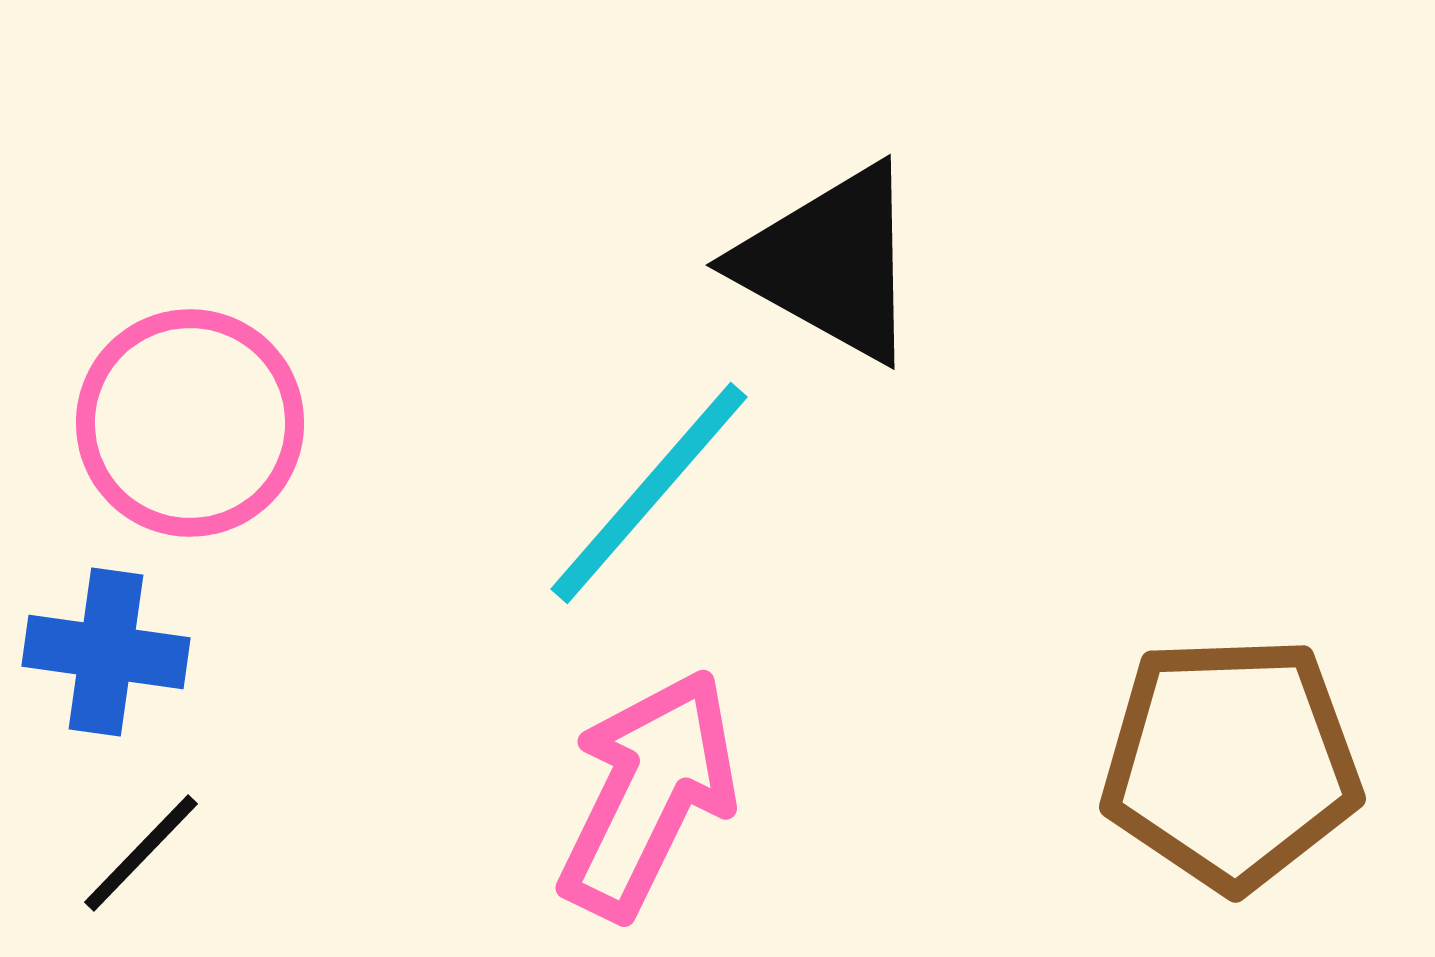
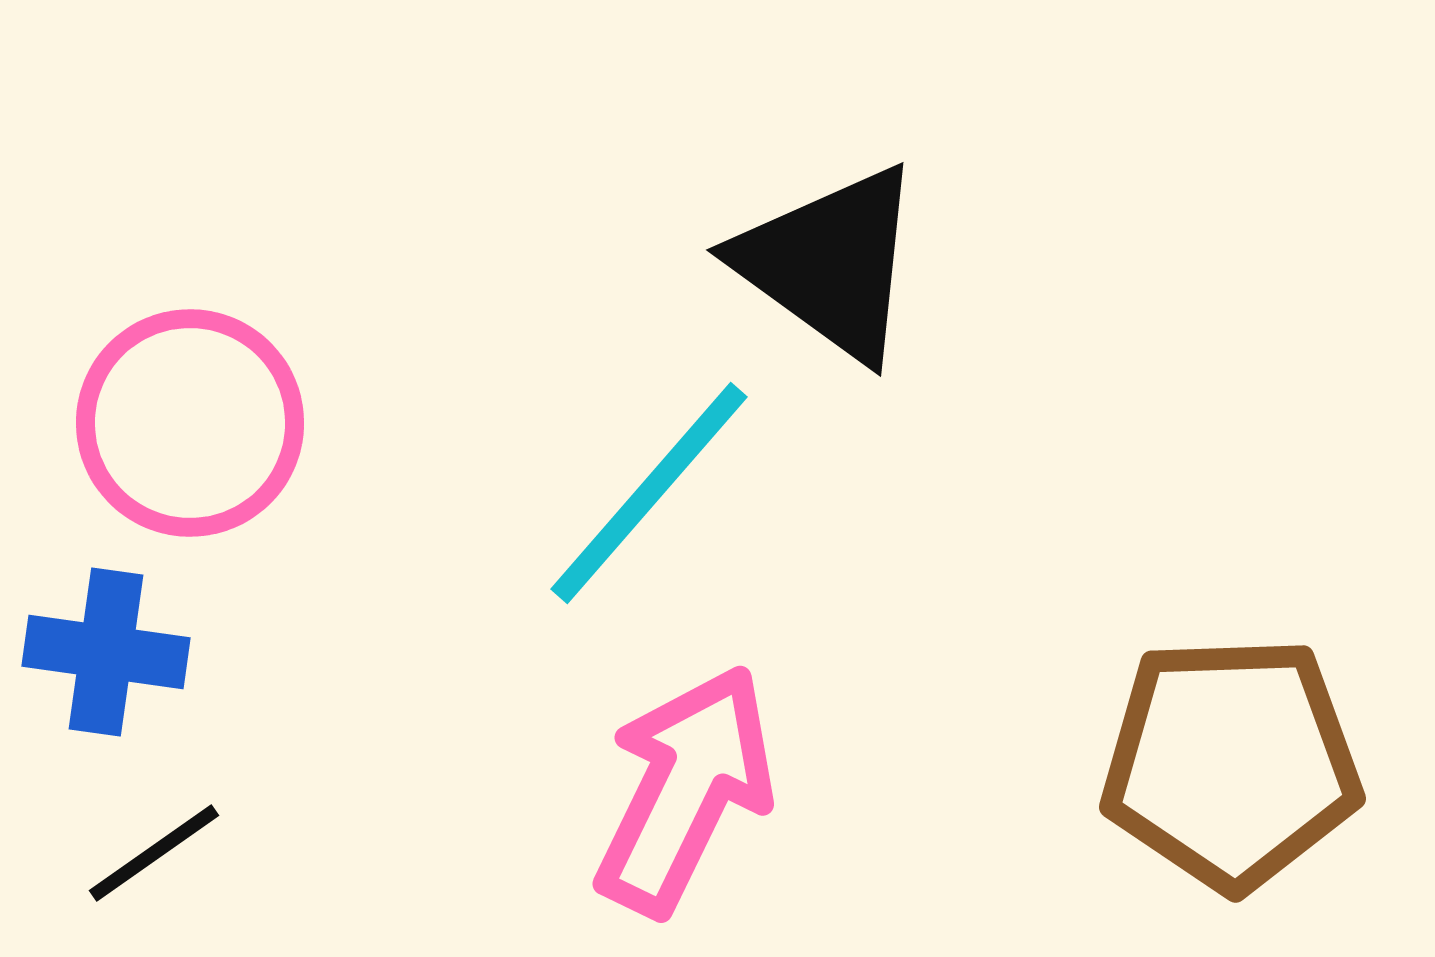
black triangle: rotated 7 degrees clockwise
pink arrow: moved 37 px right, 4 px up
black line: moved 13 px right; rotated 11 degrees clockwise
